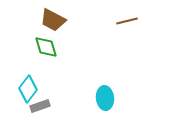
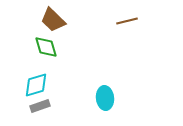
brown trapezoid: rotated 16 degrees clockwise
cyan diamond: moved 8 px right, 4 px up; rotated 36 degrees clockwise
